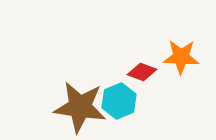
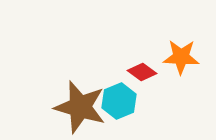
red diamond: rotated 16 degrees clockwise
brown star: rotated 8 degrees clockwise
